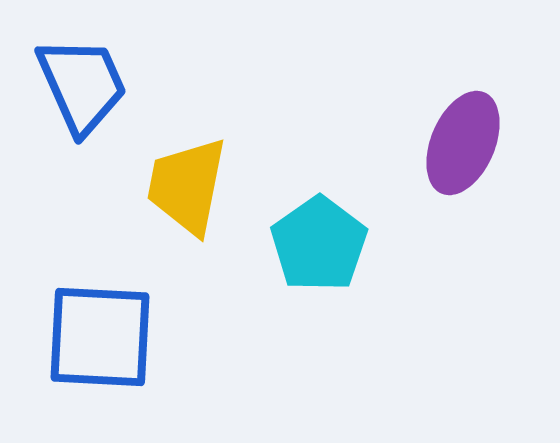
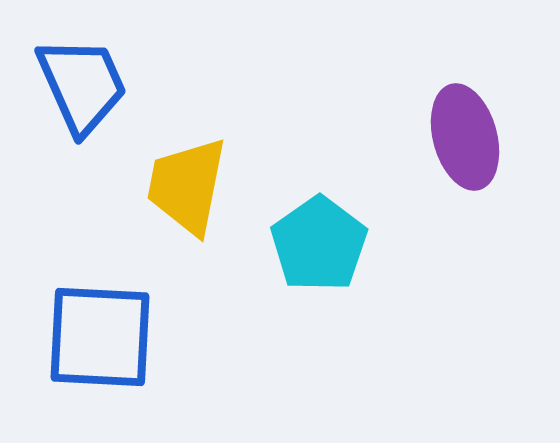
purple ellipse: moved 2 px right, 6 px up; rotated 38 degrees counterclockwise
